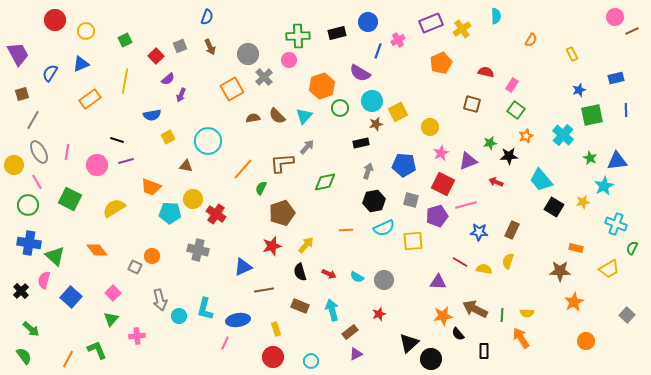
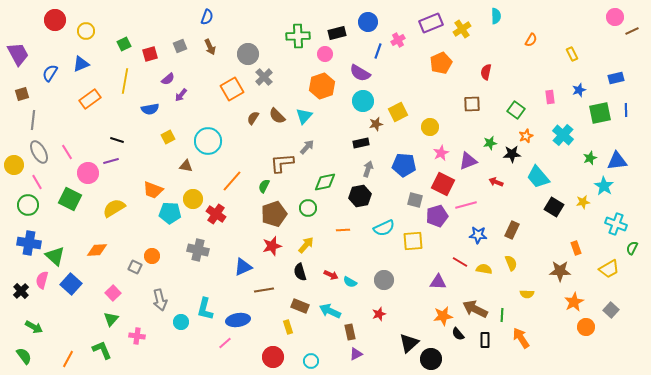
green square at (125, 40): moved 1 px left, 4 px down
red square at (156, 56): moved 6 px left, 2 px up; rotated 28 degrees clockwise
pink circle at (289, 60): moved 36 px right, 6 px up
red semicircle at (486, 72): rotated 91 degrees counterclockwise
pink rectangle at (512, 85): moved 38 px right, 12 px down; rotated 40 degrees counterclockwise
purple arrow at (181, 95): rotated 16 degrees clockwise
cyan circle at (372, 101): moved 9 px left
brown square at (472, 104): rotated 18 degrees counterclockwise
green circle at (340, 108): moved 32 px left, 100 px down
blue semicircle at (152, 115): moved 2 px left, 6 px up
green square at (592, 115): moved 8 px right, 2 px up
brown semicircle at (253, 118): rotated 48 degrees counterclockwise
gray line at (33, 120): rotated 24 degrees counterclockwise
pink line at (67, 152): rotated 42 degrees counterclockwise
black star at (509, 156): moved 3 px right, 2 px up
green star at (590, 158): rotated 24 degrees clockwise
purple line at (126, 161): moved 15 px left
pink circle at (97, 165): moved 9 px left, 8 px down
orange line at (243, 169): moved 11 px left, 12 px down
gray arrow at (368, 171): moved 2 px up
cyan trapezoid at (541, 180): moved 3 px left, 3 px up
cyan star at (604, 186): rotated 12 degrees counterclockwise
orange trapezoid at (151, 187): moved 2 px right, 3 px down
green semicircle at (261, 188): moved 3 px right, 2 px up
gray square at (411, 200): moved 4 px right
black hexagon at (374, 201): moved 14 px left, 5 px up
brown pentagon at (282, 213): moved 8 px left, 1 px down
orange line at (346, 230): moved 3 px left
blue star at (479, 232): moved 1 px left, 3 px down
orange rectangle at (576, 248): rotated 56 degrees clockwise
orange diamond at (97, 250): rotated 55 degrees counterclockwise
yellow semicircle at (508, 261): moved 3 px right, 2 px down; rotated 140 degrees clockwise
red arrow at (329, 274): moved 2 px right, 1 px down
cyan semicircle at (357, 277): moved 7 px left, 5 px down
pink semicircle at (44, 280): moved 2 px left
blue square at (71, 297): moved 13 px up
cyan arrow at (332, 310): moved 2 px left, 1 px down; rotated 50 degrees counterclockwise
yellow semicircle at (527, 313): moved 19 px up
gray square at (627, 315): moved 16 px left, 5 px up
cyan circle at (179, 316): moved 2 px right, 6 px down
green arrow at (31, 329): moved 3 px right, 2 px up; rotated 12 degrees counterclockwise
yellow rectangle at (276, 329): moved 12 px right, 2 px up
brown rectangle at (350, 332): rotated 63 degrees counterclockwise
pink cross at (137, 336): rotated 14 degrees clockwise
orange circle at (586, 341): moved 14 px up
pink line at (225, 343): rotated 24 degrees clockwise
green L-shape at (97, 350): moved 5 px right
black rectangle at (484, 351): moved 1 px right, 11 px up
